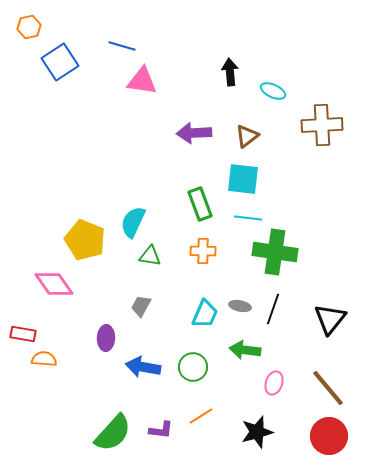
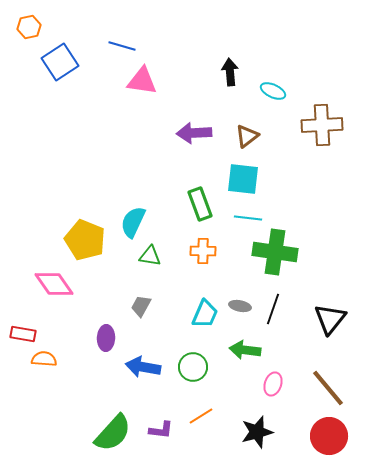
pink ellipse: moved 1 px left, 1 px down
